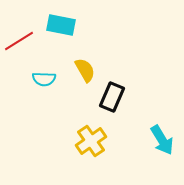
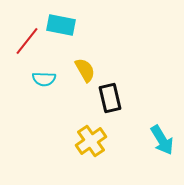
red line: moved 8 px right; rotated 20 degrees counterclockwise
black rectangle: moved 2 px left, 1 px down; rotated 36 degrees counterclockwise
